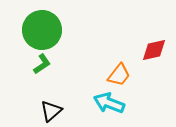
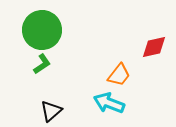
red diamond: moved 3 px up
